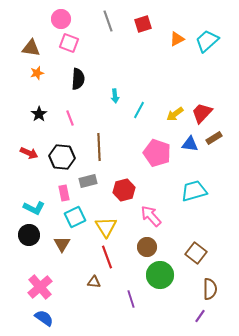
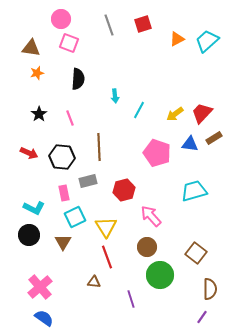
gray line at (108, 21): moved 1 px right, 4 px down
brown triangle at (62, 244): moved 1 px right, 2 px up
purple line at (200, 316): moved 2 px right, 1 px down
